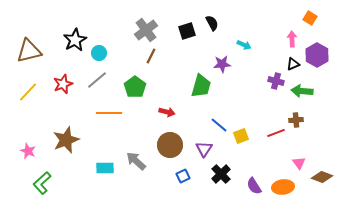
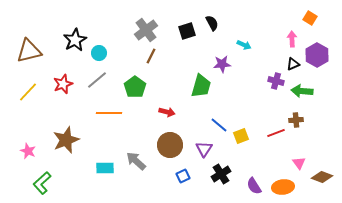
black cross: rotated 12 degrees clockwise
